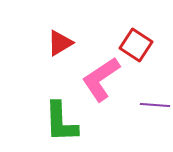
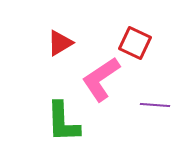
red square: moved 1 px left, 2 px up; rotated 8 degrees counterclockwise
green L-shape: moved 2 px right
